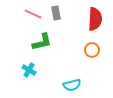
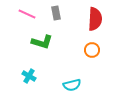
pink line: moved 6 px left
green L-shape: rotated 30 degrees clockwise
cyan cross: moved 6 px down
